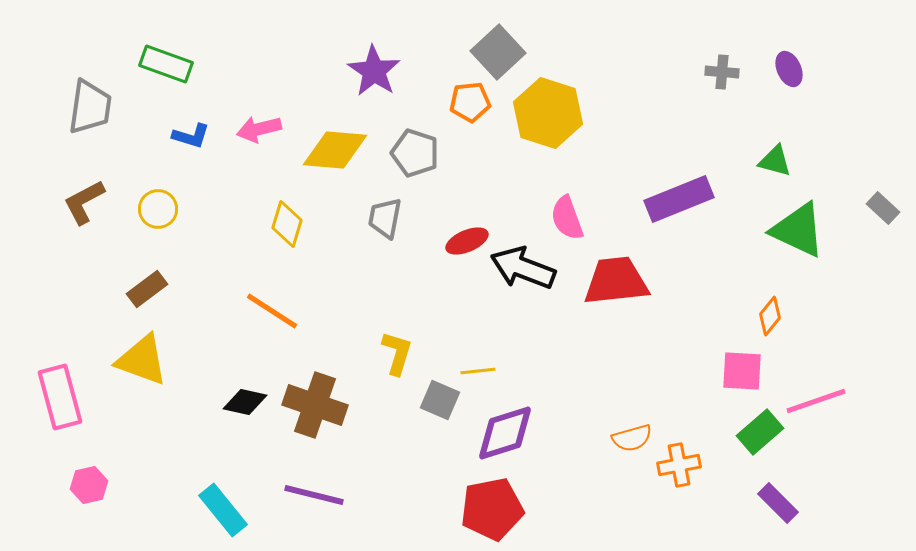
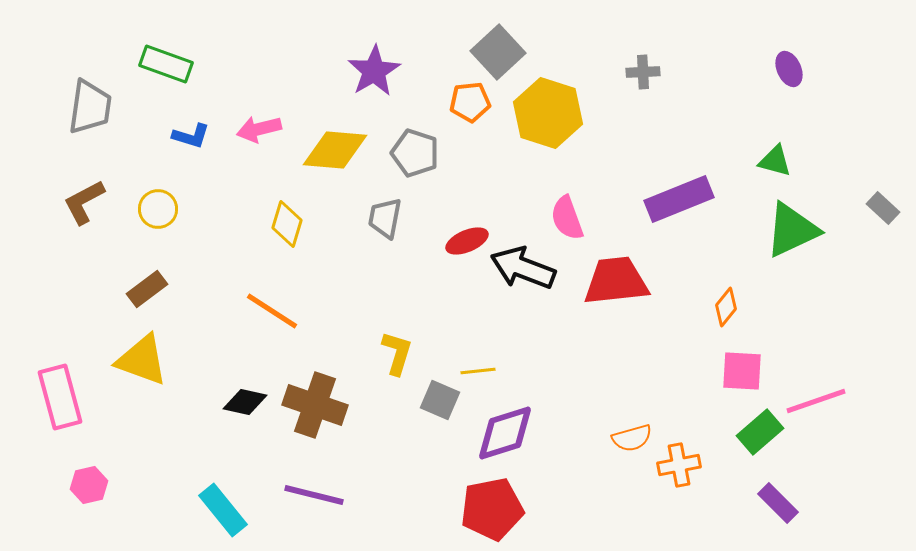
purple star at (374, 71): rotated 8 degrees clockwise
gray cross at (722, 72): moved 79 px left; rotated 8 degrees counterclockwise
green triangle at (798, 230): moved 6 px left; rotated 50 degrees counterclockwise
orange diamond at (770, 316): moved 44 px left, 9 px up
